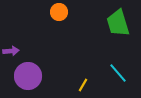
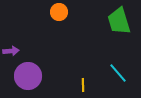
green trapezoid: moved 1 px right, 2 px up
yellow line: rotated 32 degrees counterclockwise
